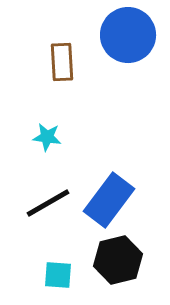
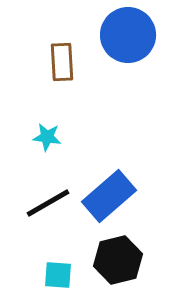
blue rectangle: moved 4 px up; rotated 12 degrees clockwise
